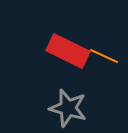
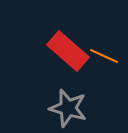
red rectangle: rotated 15 degrees clockwise
